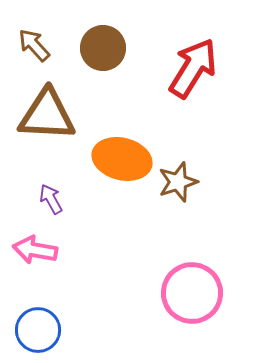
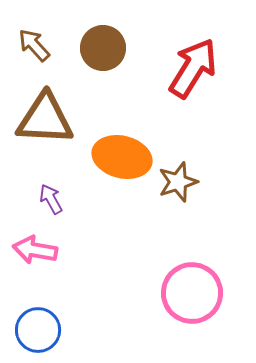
brown triangle: moved 2 px left, 4 px down
orange ellipse: moved 2 px up
